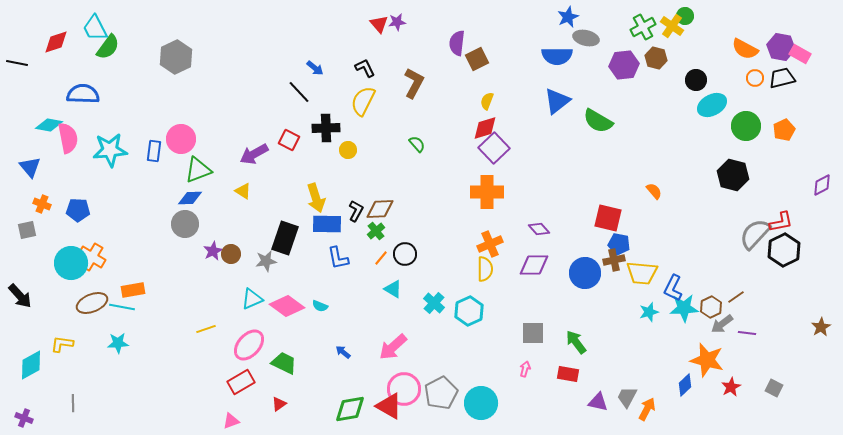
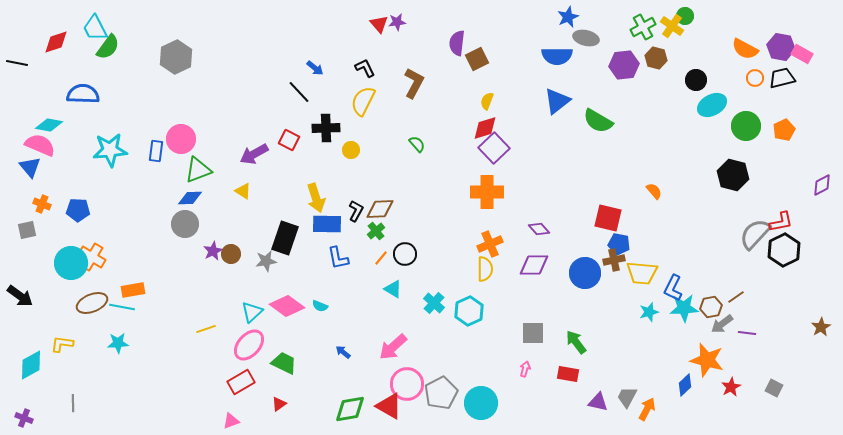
pink rectangle at (800, 54): moved 2 px right
pink semicircle at (68, 138): moved 28 px left, 7 px down; rotated 56 degrees counterclockwise
yellow circle at (348, 150): moved 3 px right
blue rectangle at (154, 151): moved 2 px right
black arrow at (20, 296): rotated 12 degrees counterclockwise
cyan triangle at (252, 299): moved 13 px down; rotated 20 degrees counterclockwise
brown hexagon at (711, 307): rotated 15 degrees clockwise
pink circle at (404, 389): moved 3 px right, 5 px up
